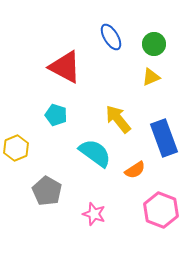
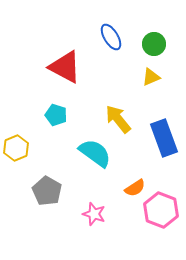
orange semicircle: moved 18 px down
